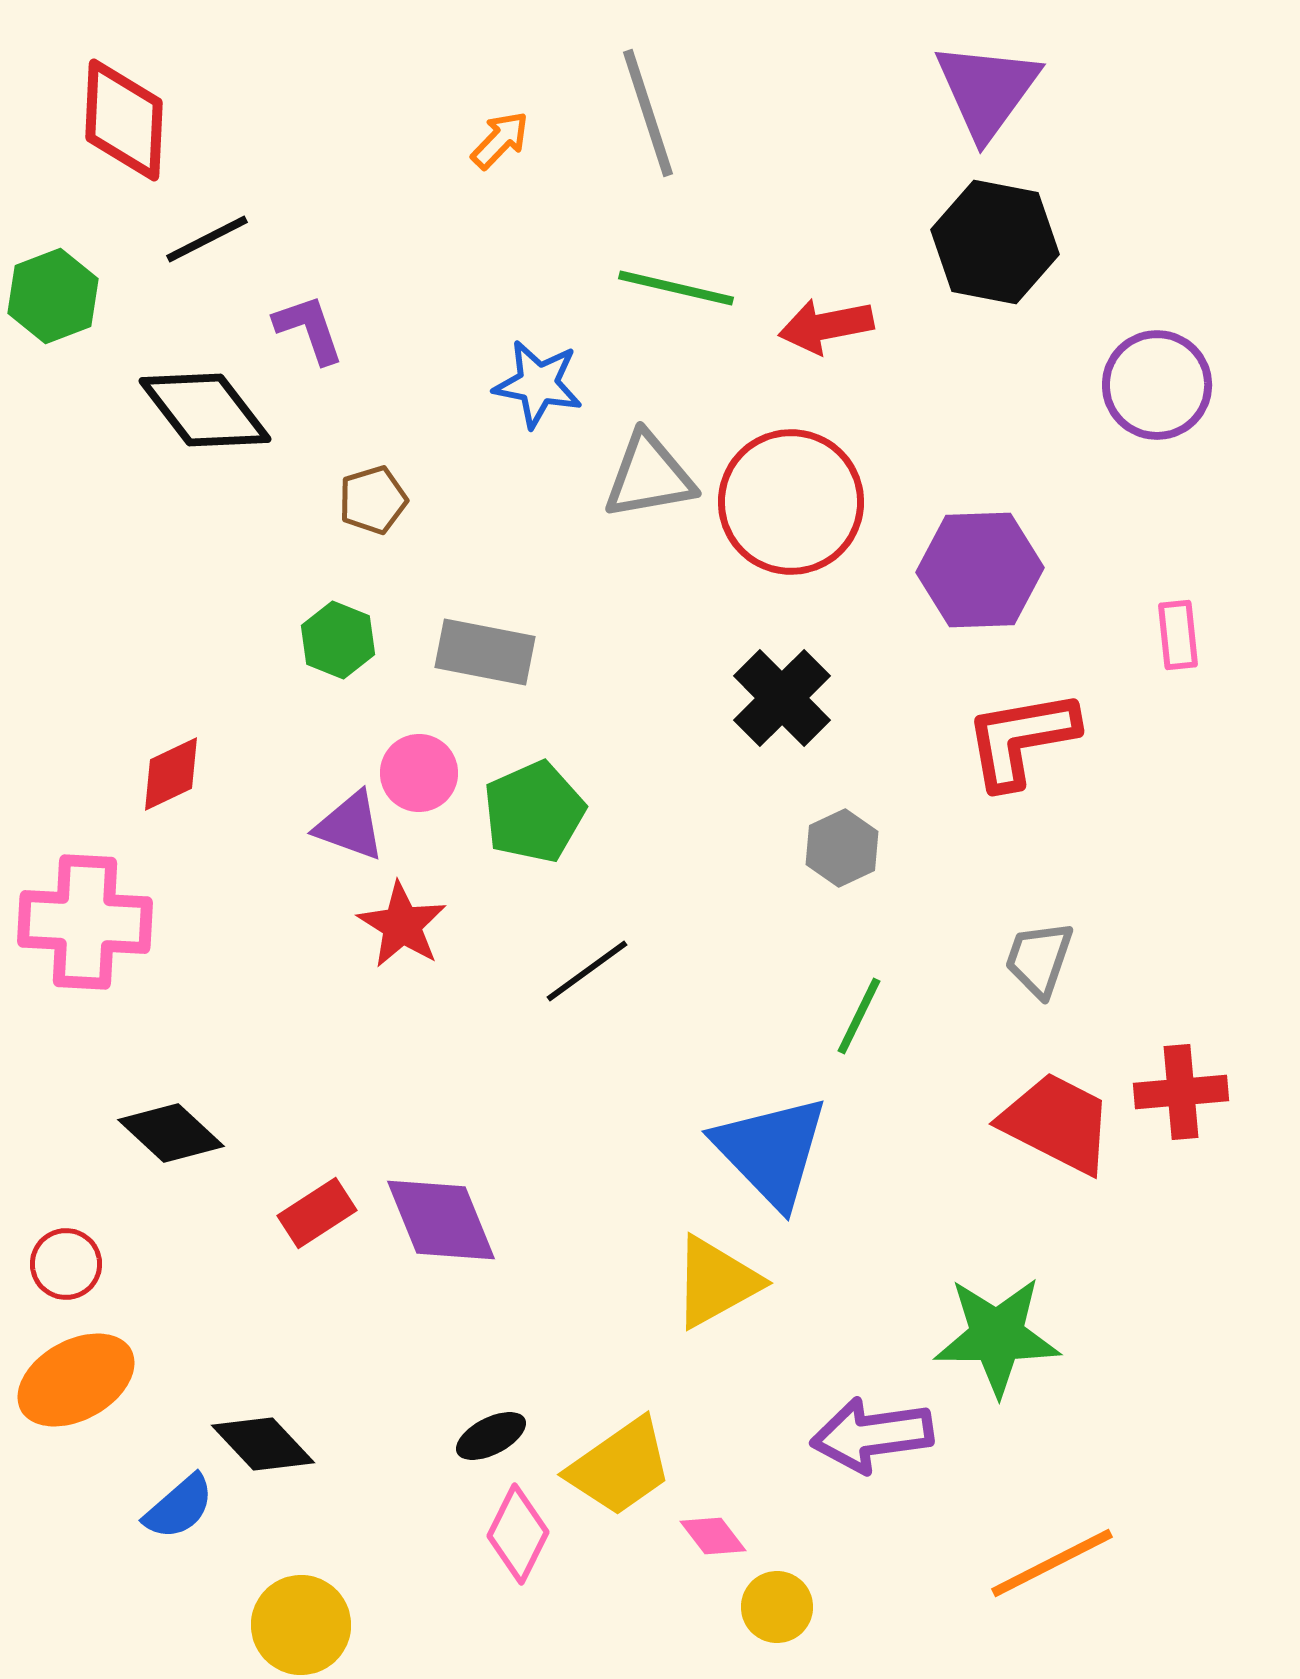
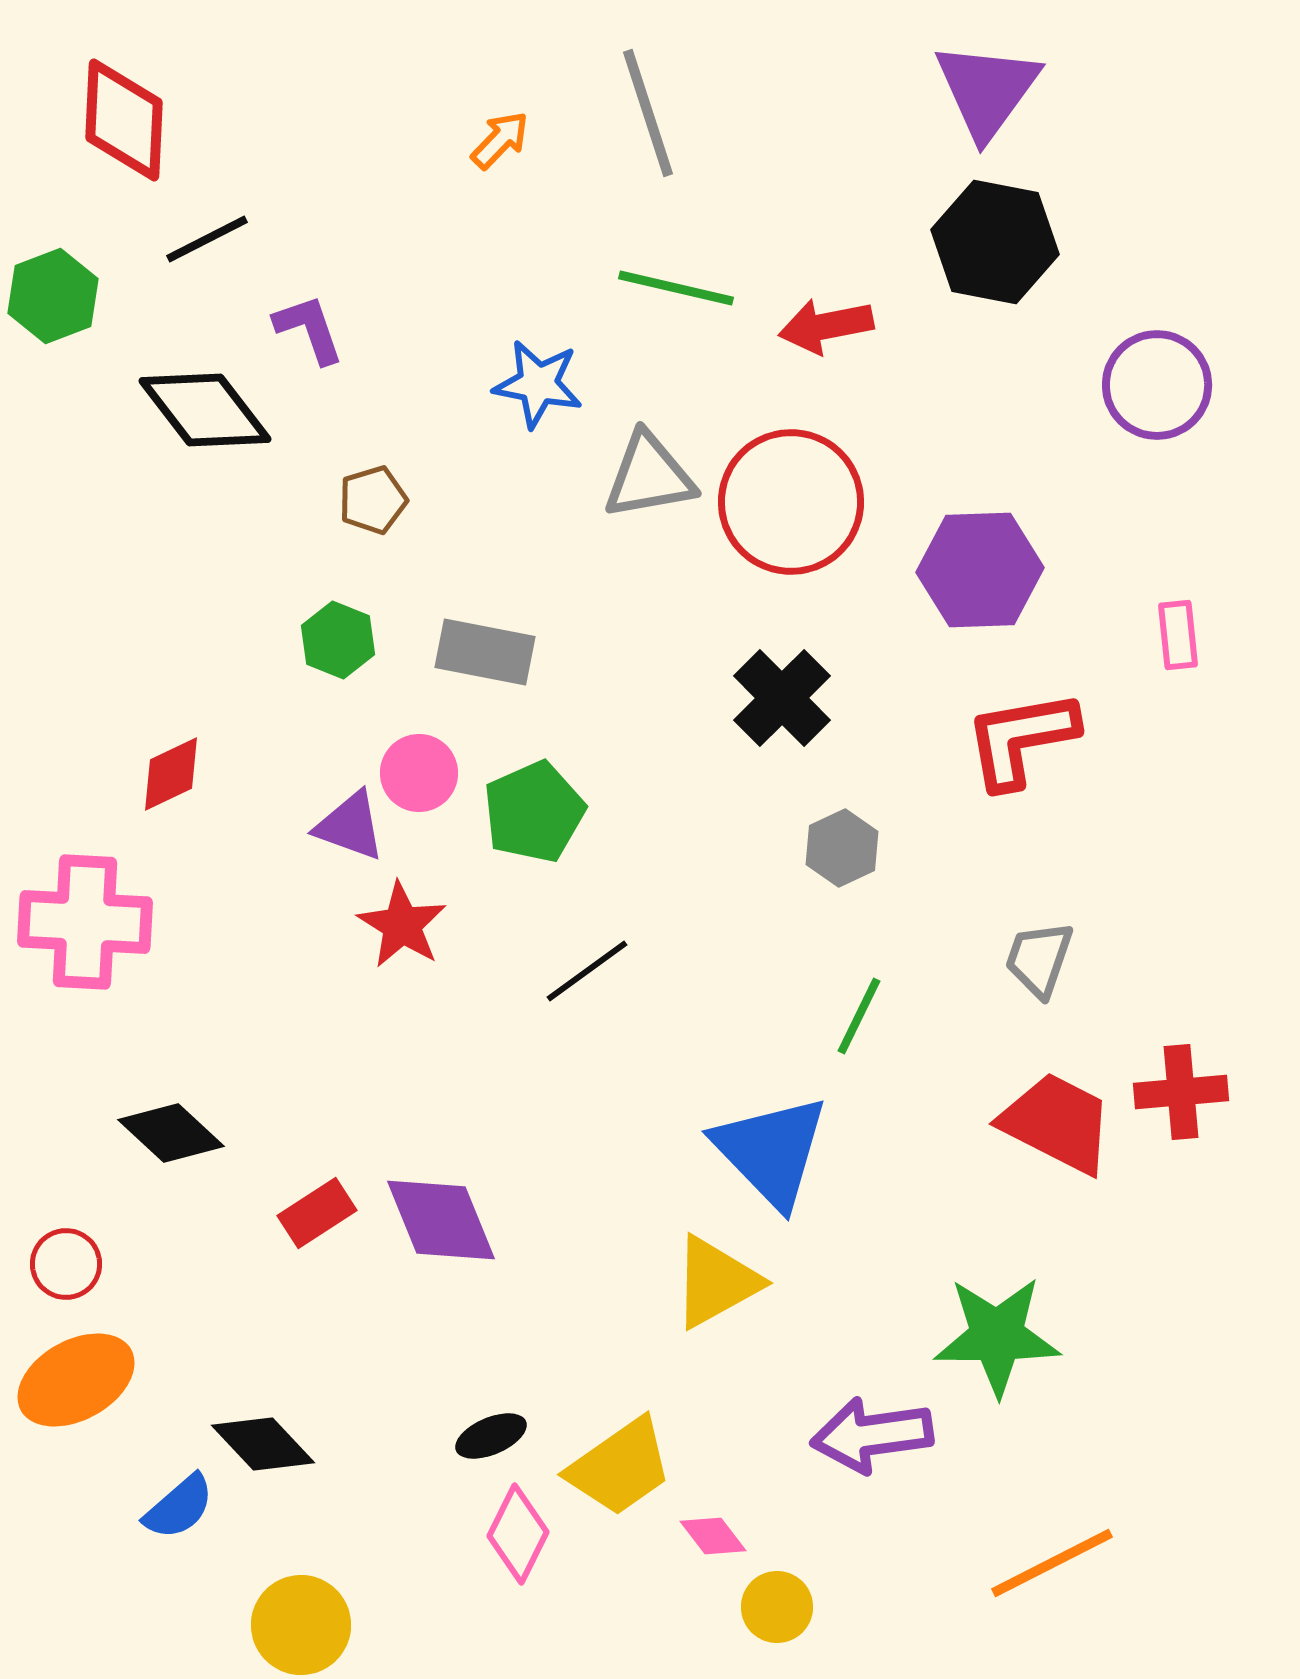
black ellipse at (491, 1436): rotated 4 degrees clockwise
